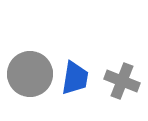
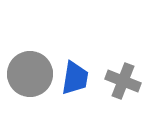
gray cross: moved 1 px right
